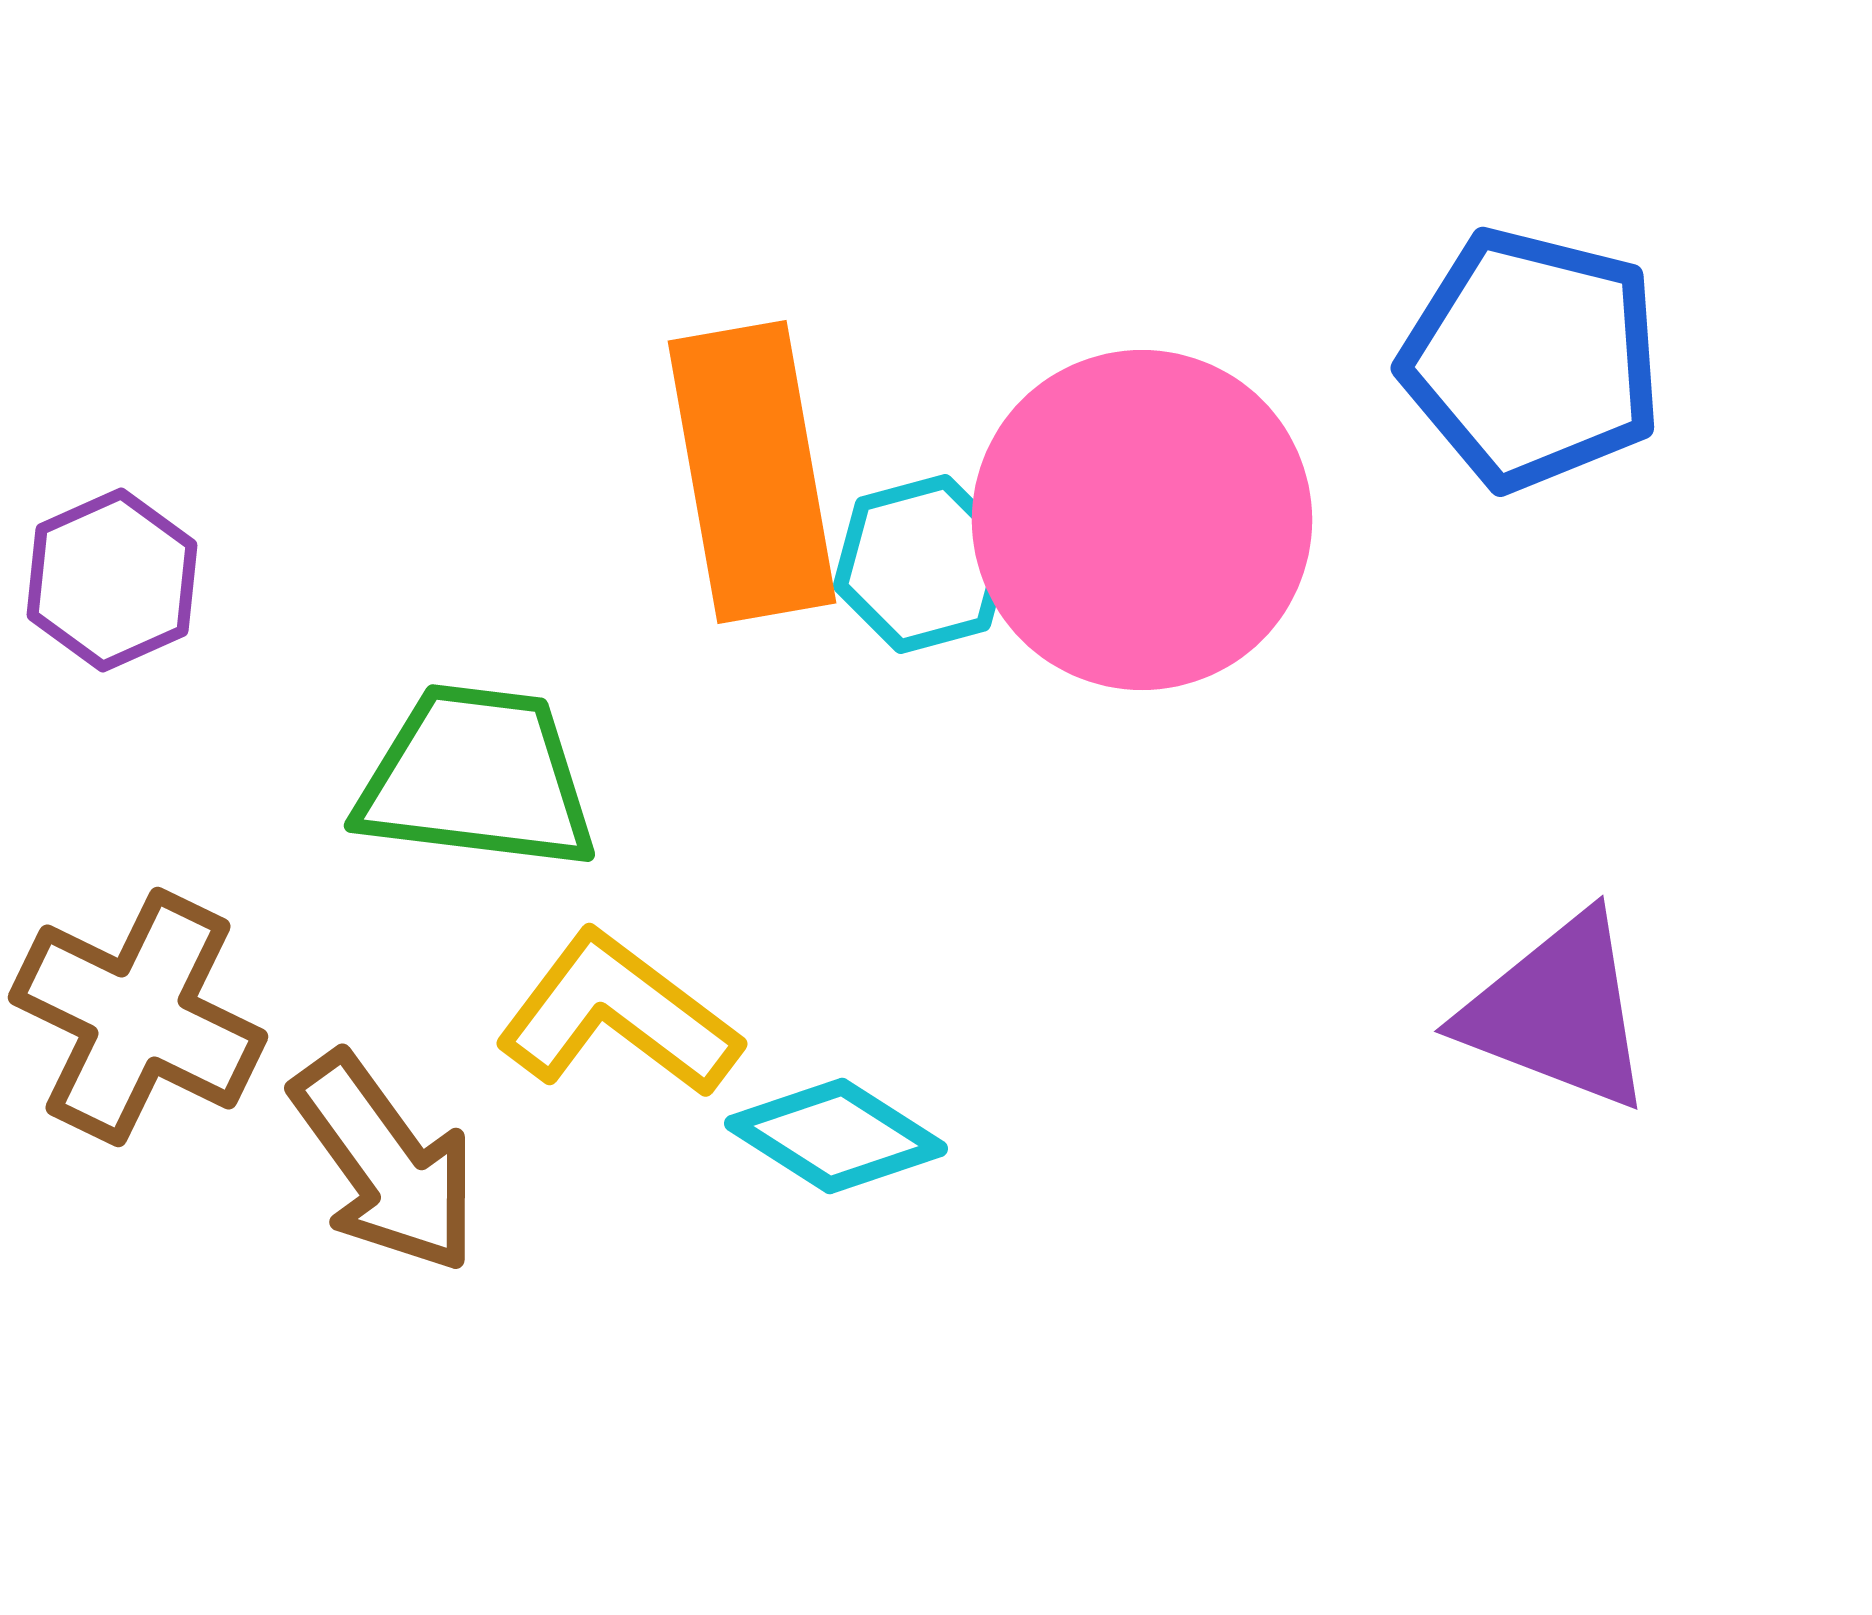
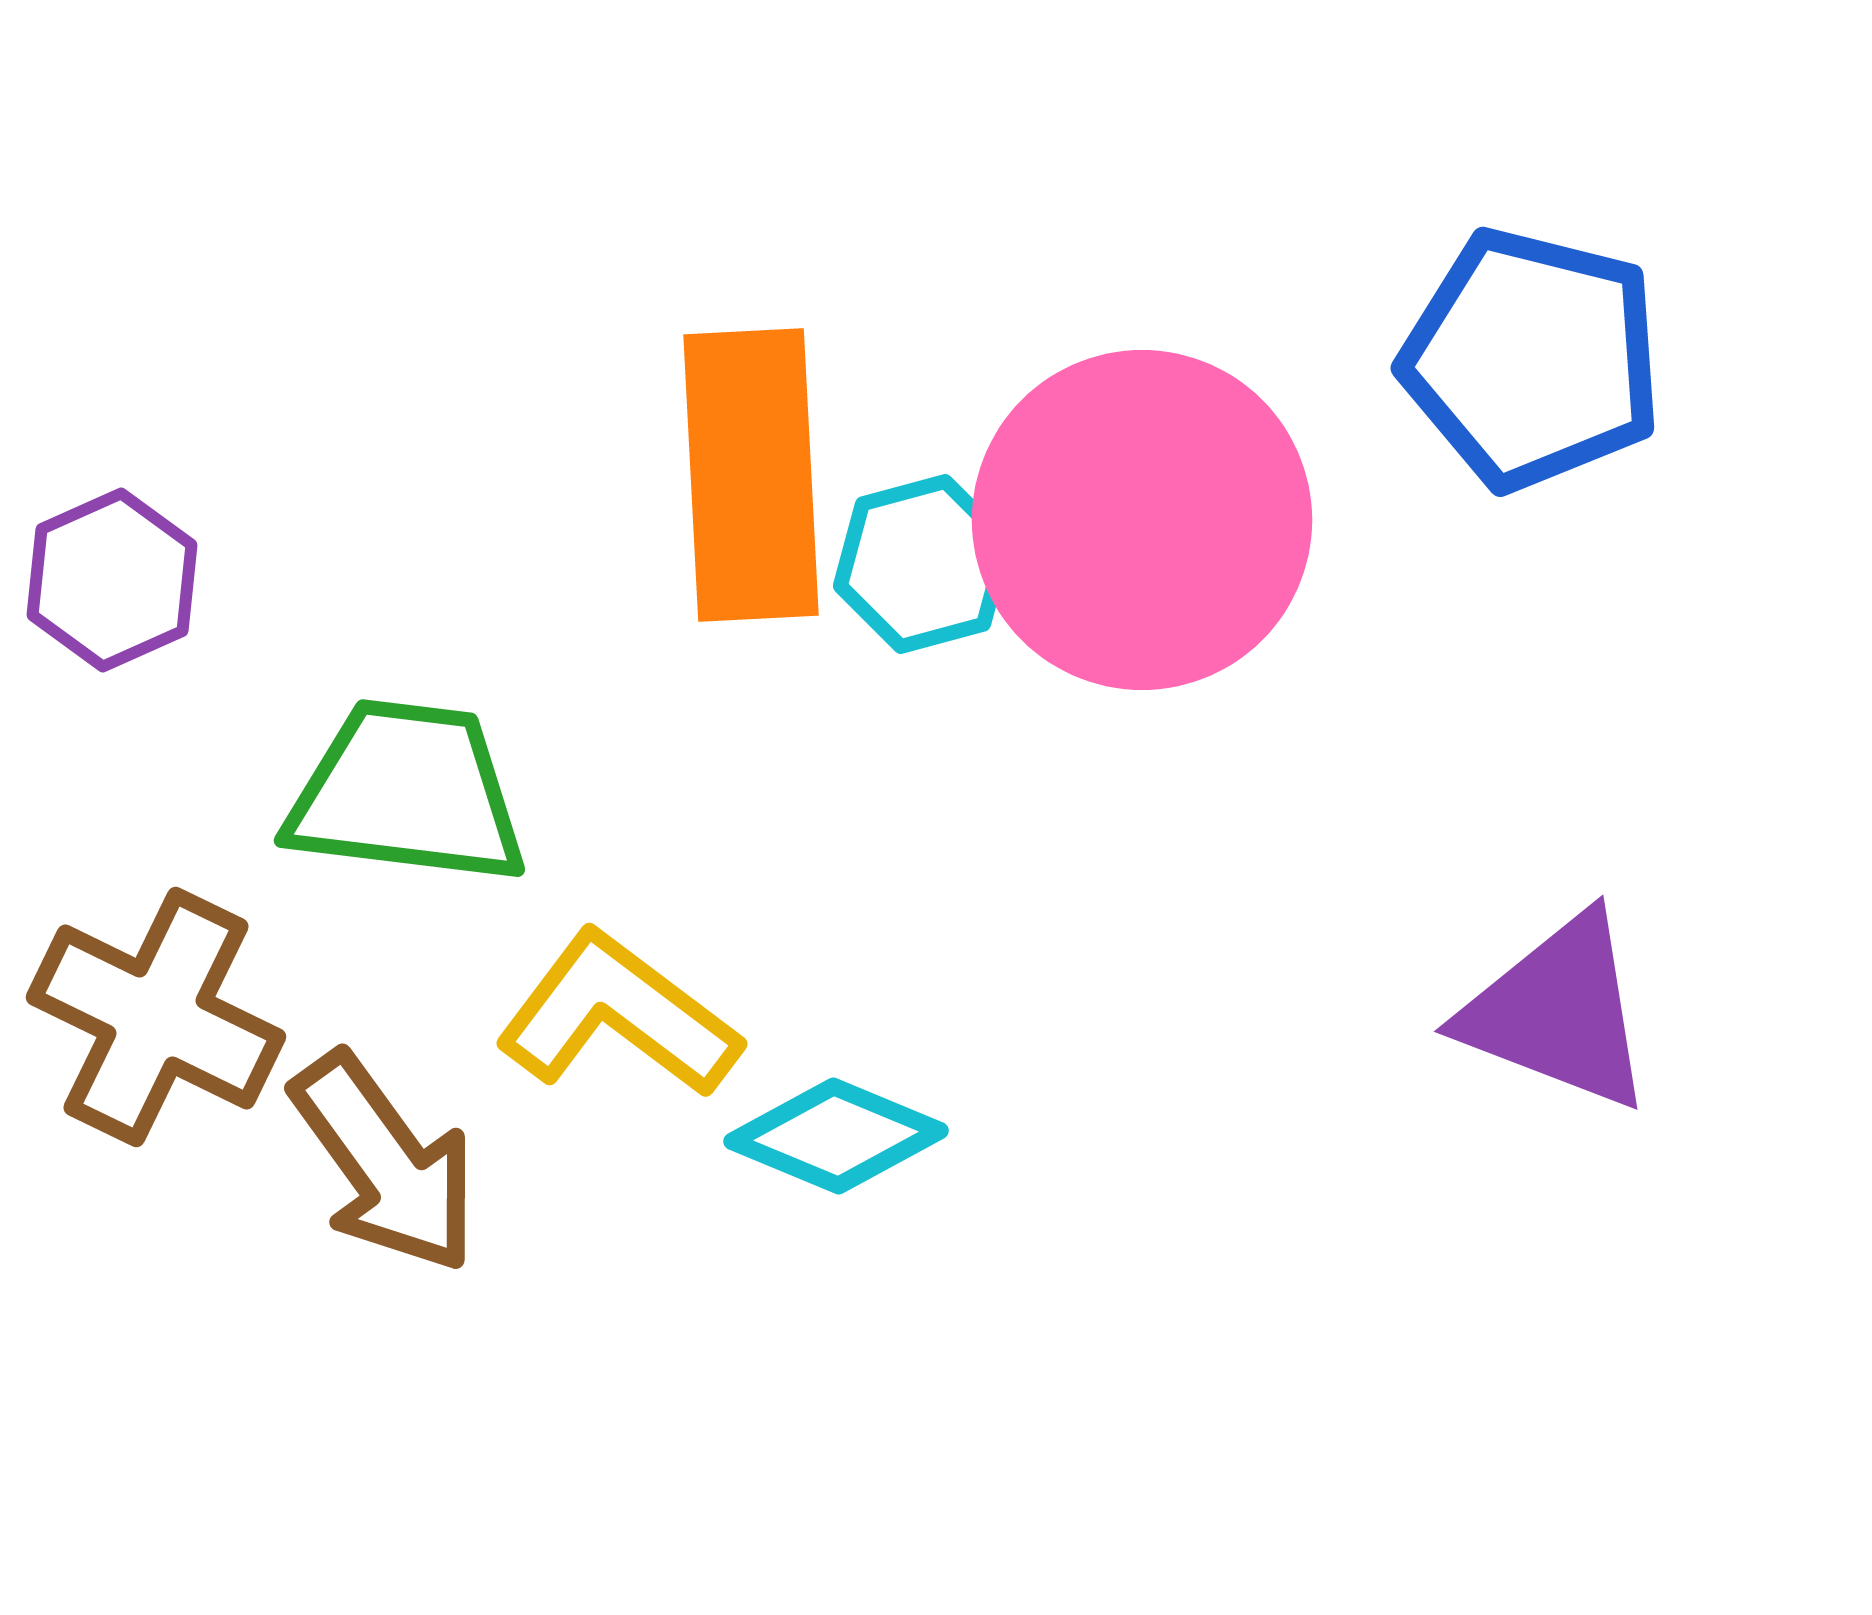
orange rectangle: moved 1 px left, 3 px down; rotated 7 degrees clockwise
green trapezoid: moved 70 px left, 15 px down
brown cross: moved 18 px right
cyan diamond: rotated 10 degrees counterclockwise
